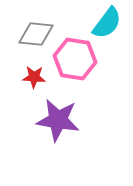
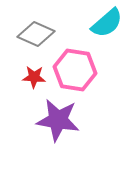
cyan semicircle: rotated 12 degrees clockwise
gray diamond: rotated 18 degrees clockwise
pink hexagon: moved 11 px down
